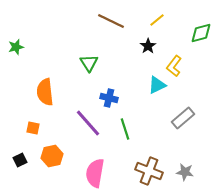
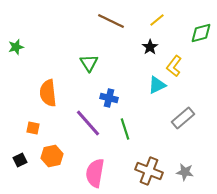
black star: moved 2 px right, 1 px down
orange semicircle: moved 3 px right, 1 px down
